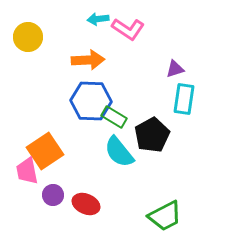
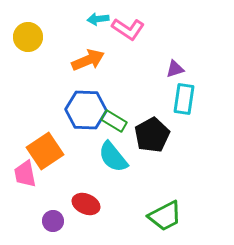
orange arrow: rotated 20 degrees counterclockwise
blue hexagon: moved 5 px left, 9 px down
green rectangle: moved 4 px down
cyan semicircle: moved 6 px left, 5 px down
pink trapezoid: moved 2 px left, 3 px down
purple circle: moved 26 px down
